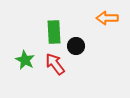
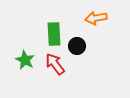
orange arrow: moved 11 px left; rotated 10 degrees counterclockwise
green rectangle: moved 2 px down
black circle: moved 1 px right
